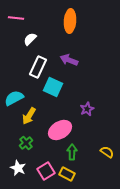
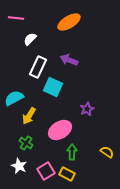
orange ellipse: moved 1 px left, 1 px down; rotated 55 degrees clockwise
green cross: rotated 16 degrees counterclockwise
white star: moved 1 px right, 2 px up
